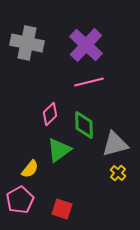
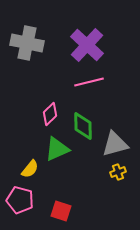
purple cross: moved 1 px right
green diamond: moved 1 px left, 1 px down
green triangle: moved 2 px left, 1 px up; rotated 12 degrees clockwise
yellow cross: moved 1 px up; rotated 28 degrees clockwise
pink pentagon: rotated 28 degrees counterclockwise
red square: moved 1 px left, 2 px down
